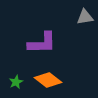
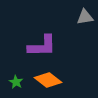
purple L-shape: moved 3 px down
green star: rotated 16 degrees counterclockwise
